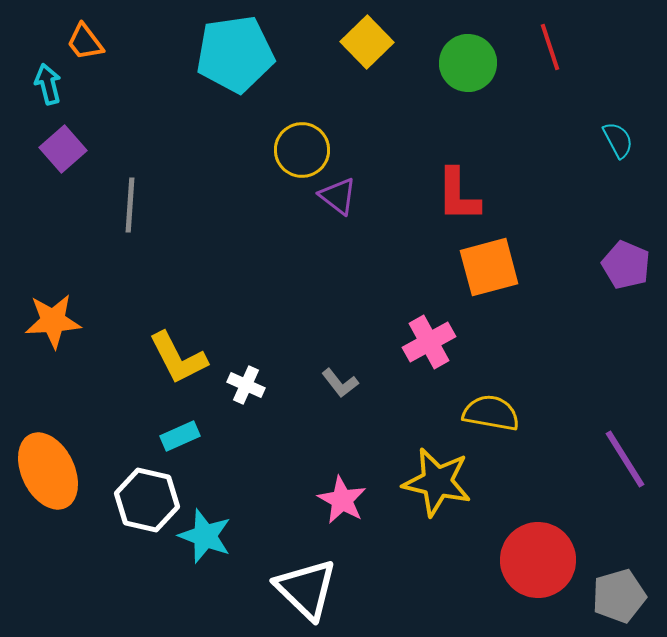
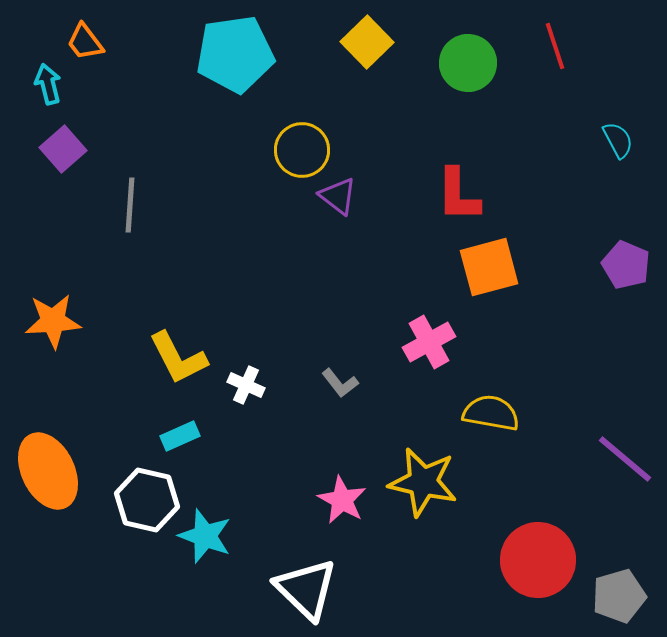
red line: moved 5 px right, 1 px up
purple line: rotated 18 degrees counterclockwise
yellow star: moved 14 px left
